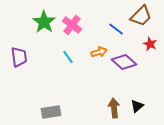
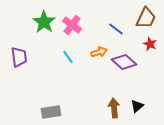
brown trapezoid: moved 5 px right, 2 px down; rotated 20 degrees counterclockwise
